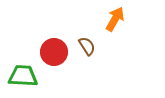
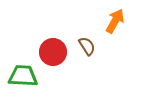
orange arrow: moved 2 px down
red circle: moved 1 px left
